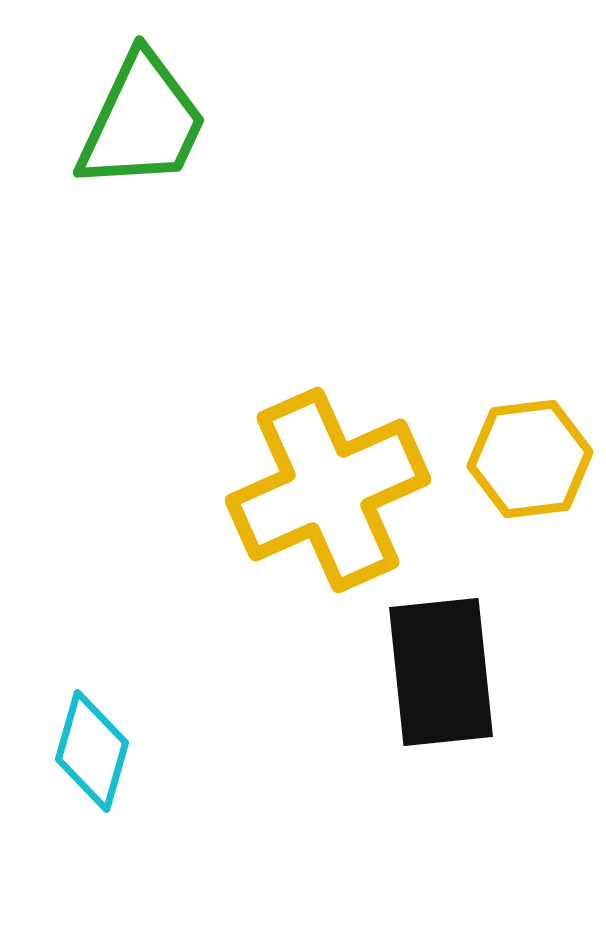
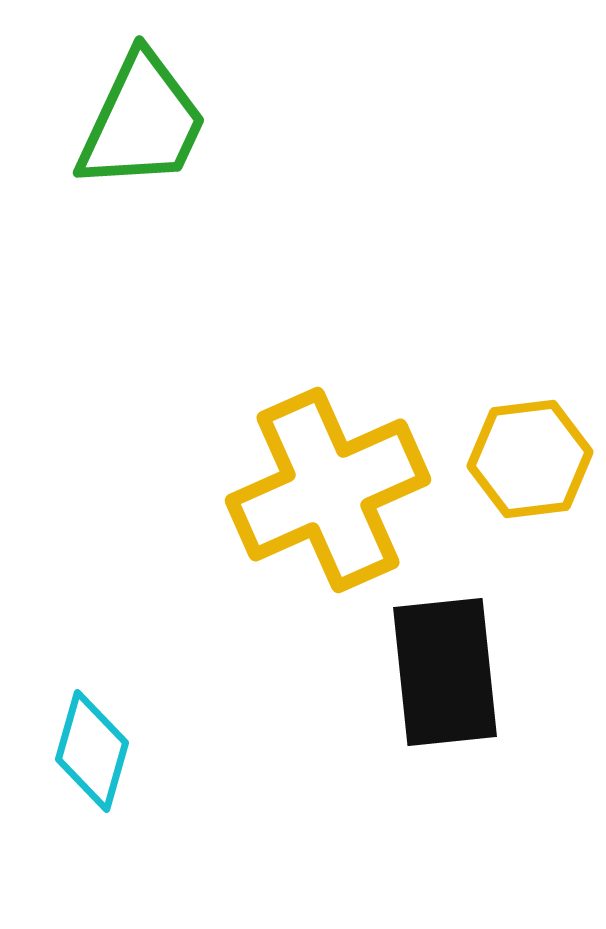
black rectangle: moved 4 px right
